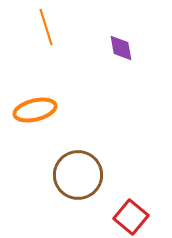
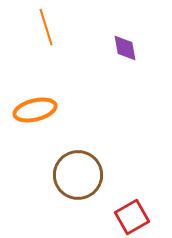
purple diamond: moved 4 px right
red square: moved 1 px right; rotated 20 degrees clockwise
